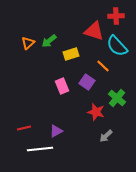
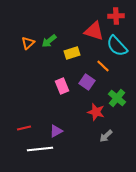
yellow rectangle: moved 1 px right, 1 px up
